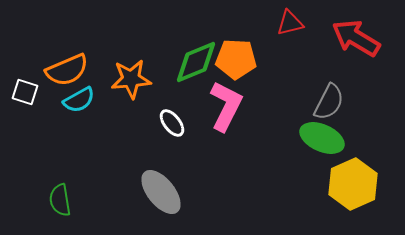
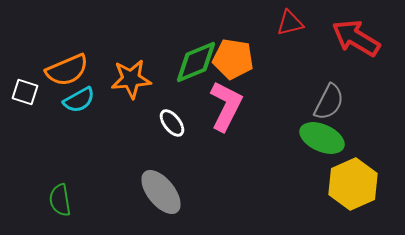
orange pentagon: moved 3 px left; rotated 6 degrees clockwise
